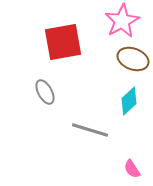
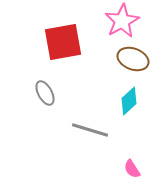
gray ellipse: moved 1 px down
